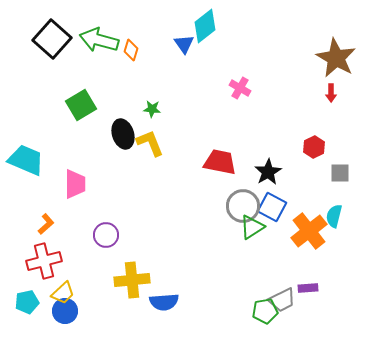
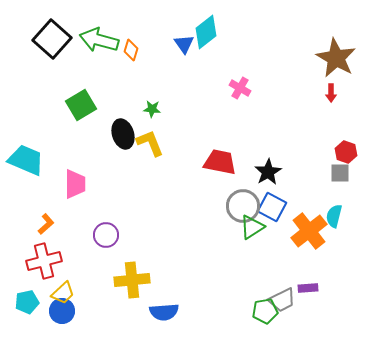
cyan diamond: moved 1 px right, 6 px down
red hexagon: moved 32 px right, 5 px down; rotated 15 degrees counterclockwise
blue semicircle: moved 10 px down
blue circle: moved 3 px left
